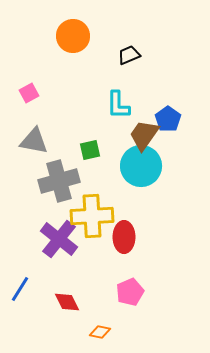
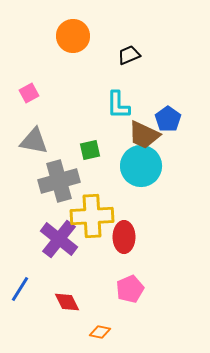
brown trapezoid: rotated 100 degrees counterclockwise
pink pentagon: moved 3 px up
